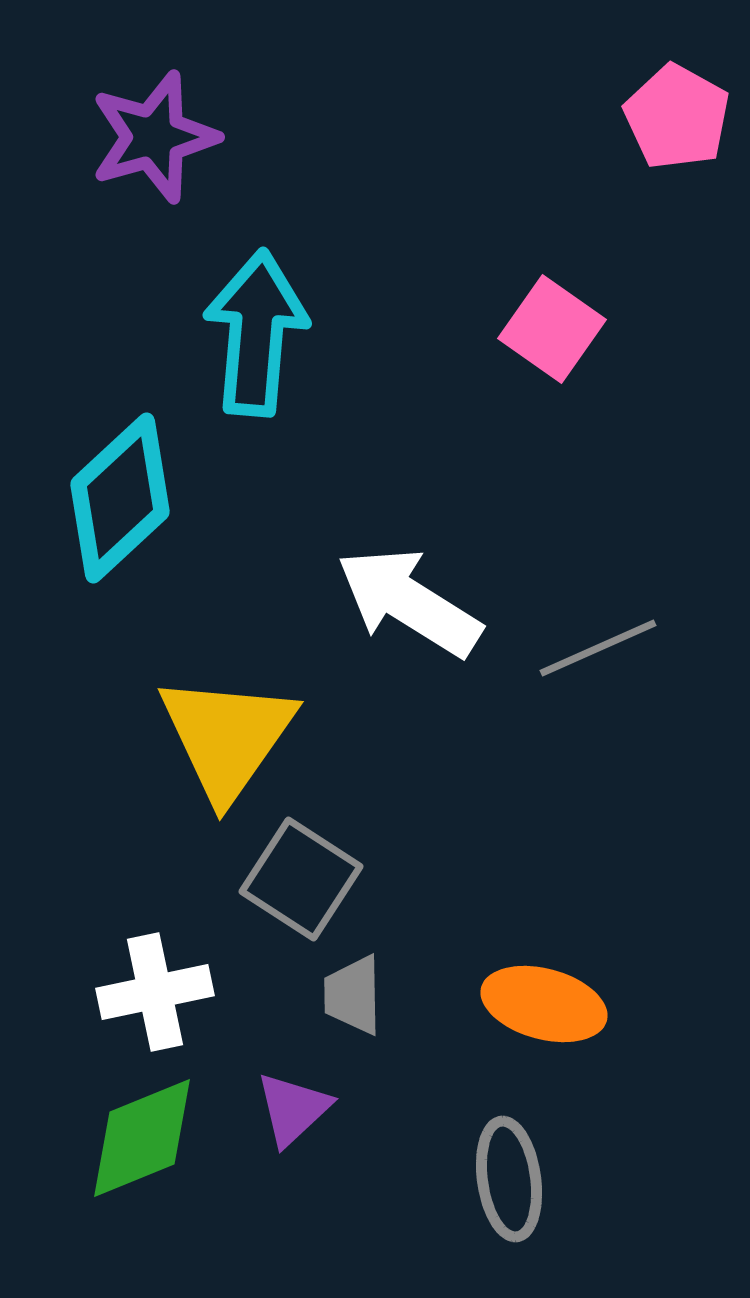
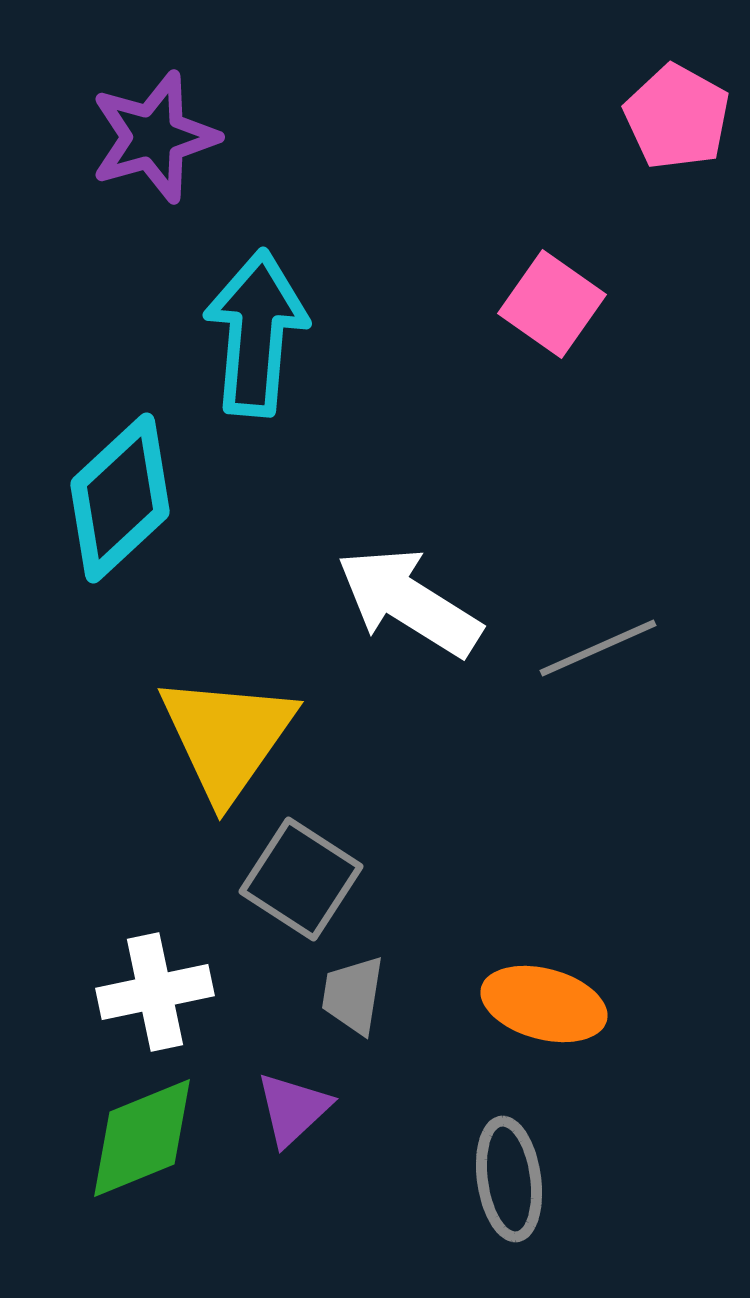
pink square: moved 25 px up
gray trapezoid: rotated 10 degrees clockwise
